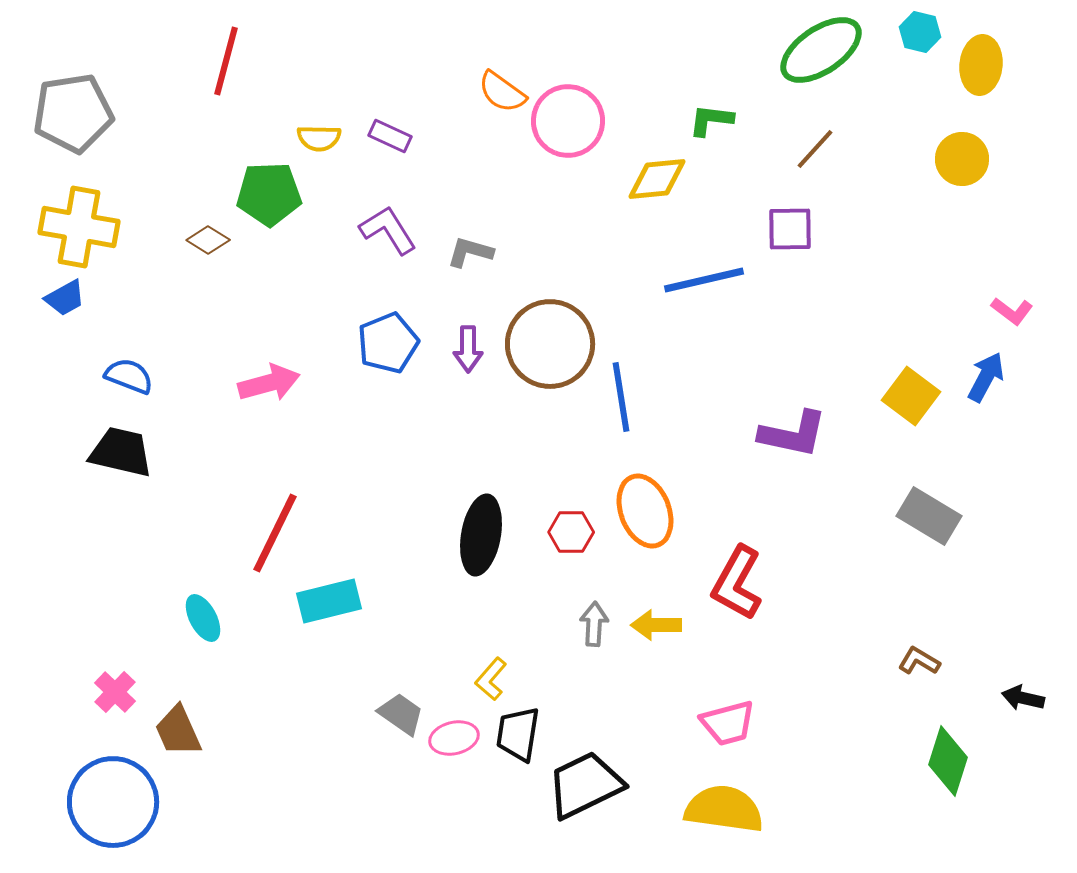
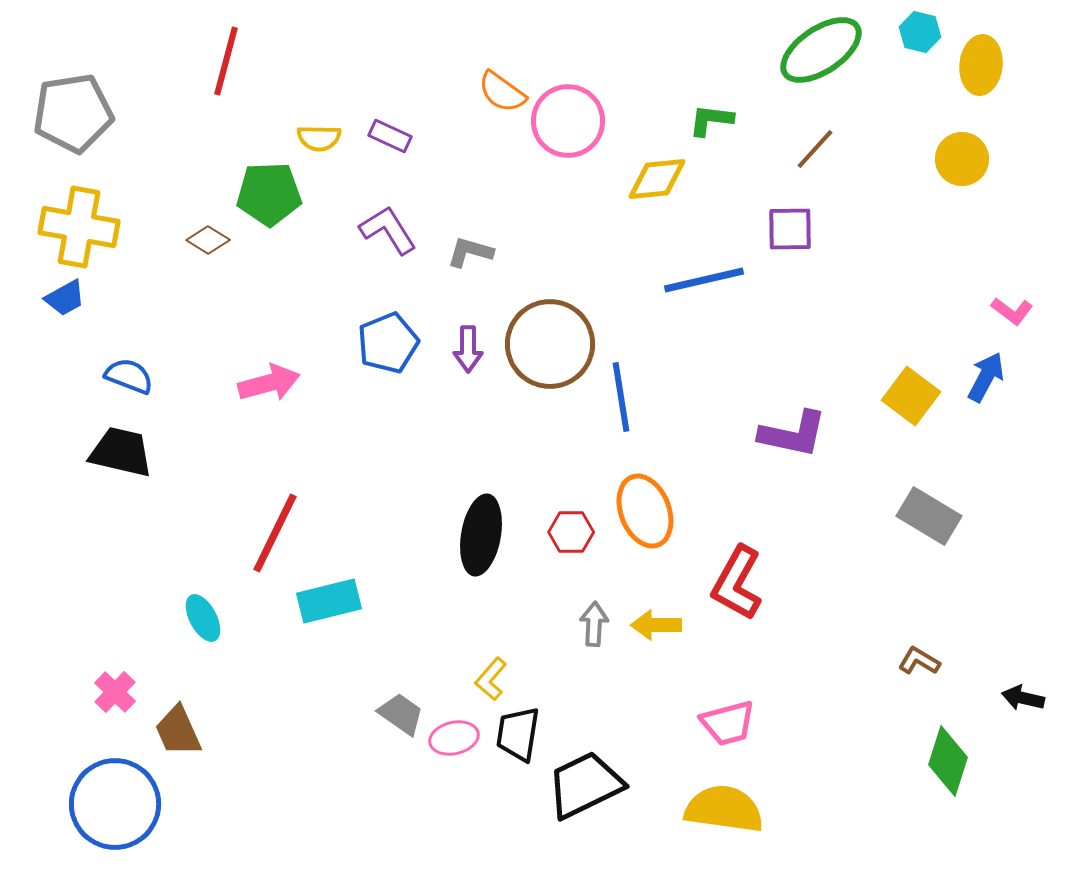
blue circle at (113, 802): moved 2 px right, 2 px down
